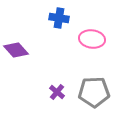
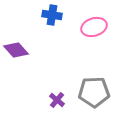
blue cross: moved 7 px left, 3 px up
pink ellipse: moved 2 px right, 12 px up; rotated 25 degrees counterclockwise
purple cross: moved 8 px down
